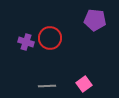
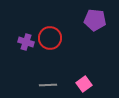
gray line: moved 1 px right, 1 px up
